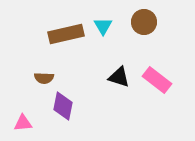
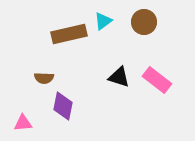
cyan triangle: moved 5 px up; rotated 24 degrees clockwise
brown rectangle: moved 3 px right
